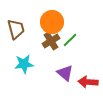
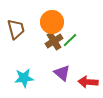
brown cross: moved 3 px right
cyan star: moved 14 px down
purple triangle: moved 3 px left
